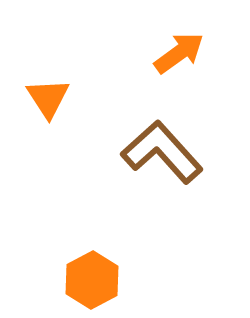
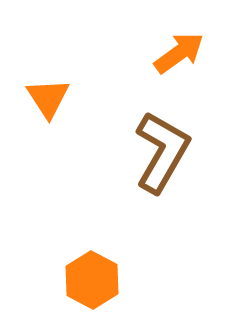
brown L-shape: rotated 72 degrees clockwise
orange hexagon: rotated 4 degrees counterclockwise
